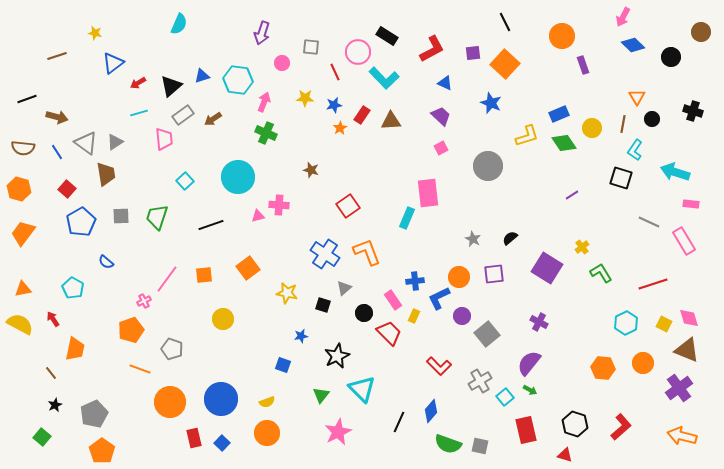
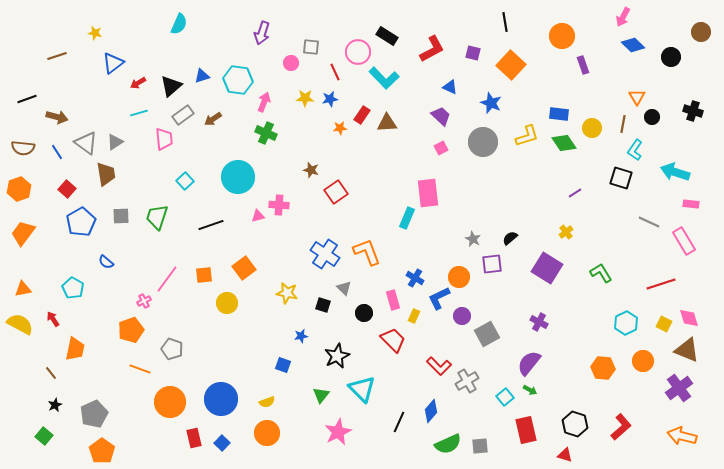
black line at (505, 22): rotated 18 degrees clockwise
purple square at (473, 53): rotated 21 degrees clockwise
pink circle at (282, 63): moved 9 px right
orange square at (505, 64): moved 6 px right, 1 px down
blue triangle at (445, 83): moved 5 px right, 4 px down
blue star at (334, 105): moved 4 px left, 6 px up
blue rectangle at (559, 114): rotated 30 degrees clockwise
black circle at (652, 119): moved 2 px up
brown triangle at (391, 121): moved 4 px left, 2 px down
orange star at (340, 128): rotated 24 degrees clockwise
gray circle at (488, 166): moved 5 px left, 24 px up
orange hexagon at (19, 189): rotated 25 degrees clockwise
purple line at (572, 195): moved 3 px right, 2 px up
red square at (348, 206): moved 12 px left, 14 px up
yellow cross at (582, 247): moved 16 px left, 15 px up
orange square at (248, 268): moved 4 px left
purple square at (494, 274): moved 2 px left, 10 px up
blue cross at (415, 281): moved 3 px up; rotated 36 degrees clockwise
red line at (653, 284): moved 8 px right
gray triangle at (344, 288): rotated 35 degrees counterclockwise
pink rectangle at (393, 300): rotated 18 degrees clockwise
yellow circle at (223, 319): moved 4 px right, 16 px up
red trapezoid at (389, 333): moved 4 px right, 7 px down
gray square at (487, 334): rotated 10 degrees clockwise
orange circle at (643, 363): moved 2 px up
gray cross at (480, 381): moved 13 px left
green square at (42, 437): moved 2 px right, 1 px up
green semicircle at (448, 444): rotated 44 degrees counterclockwise
gray square at (480, 446): rotated 18 degrees counterclockwise
